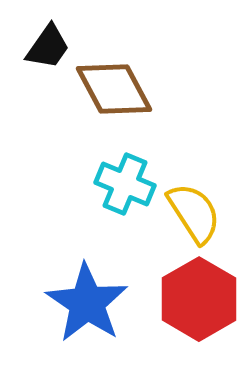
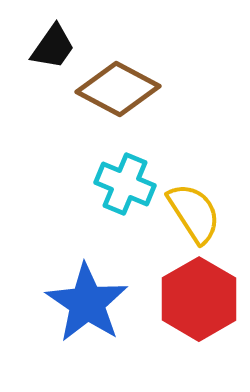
black trapezoid: moved 5 px right
brown diamond: moved 4 px right; rotated 34 degrees counterclockwise
